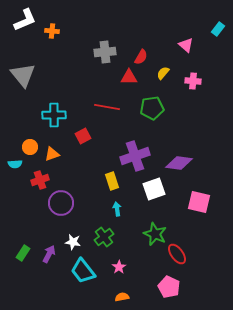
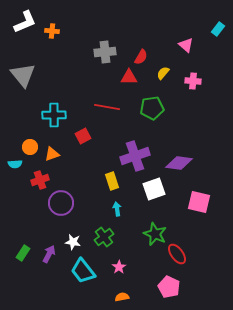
white L-shape: moved 2 px down
